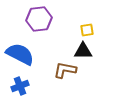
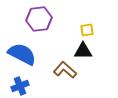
blue semicircle: moved 2 px right
brown L-shape: rotated 30 degrees clockwise
